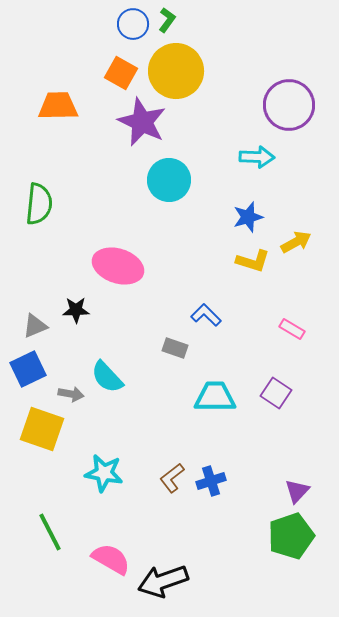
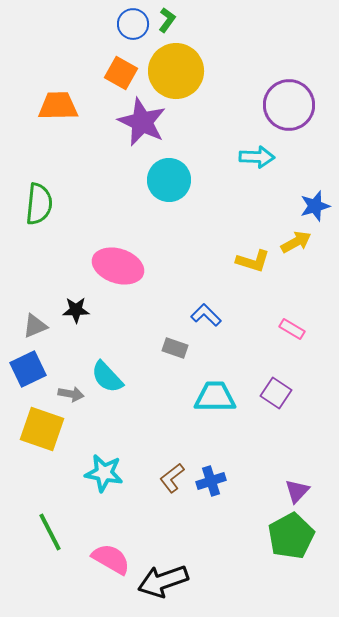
blue star: moved 67 px right, 11 px up
green pentagon: rotated 9 degrees counterclockwise
